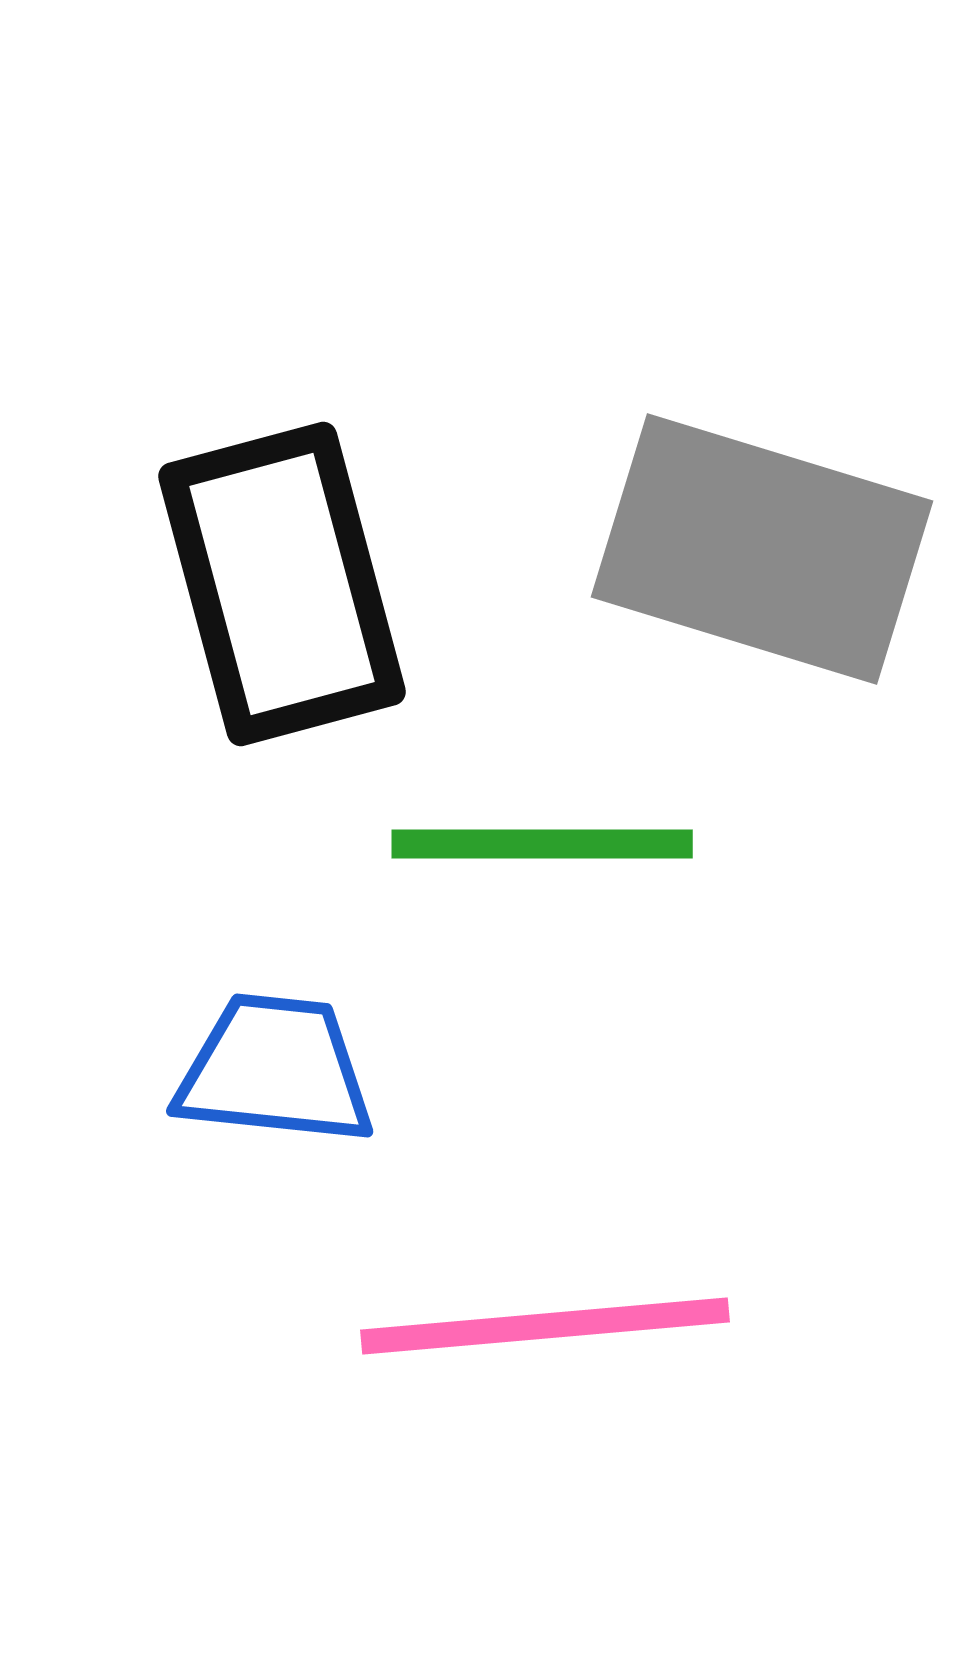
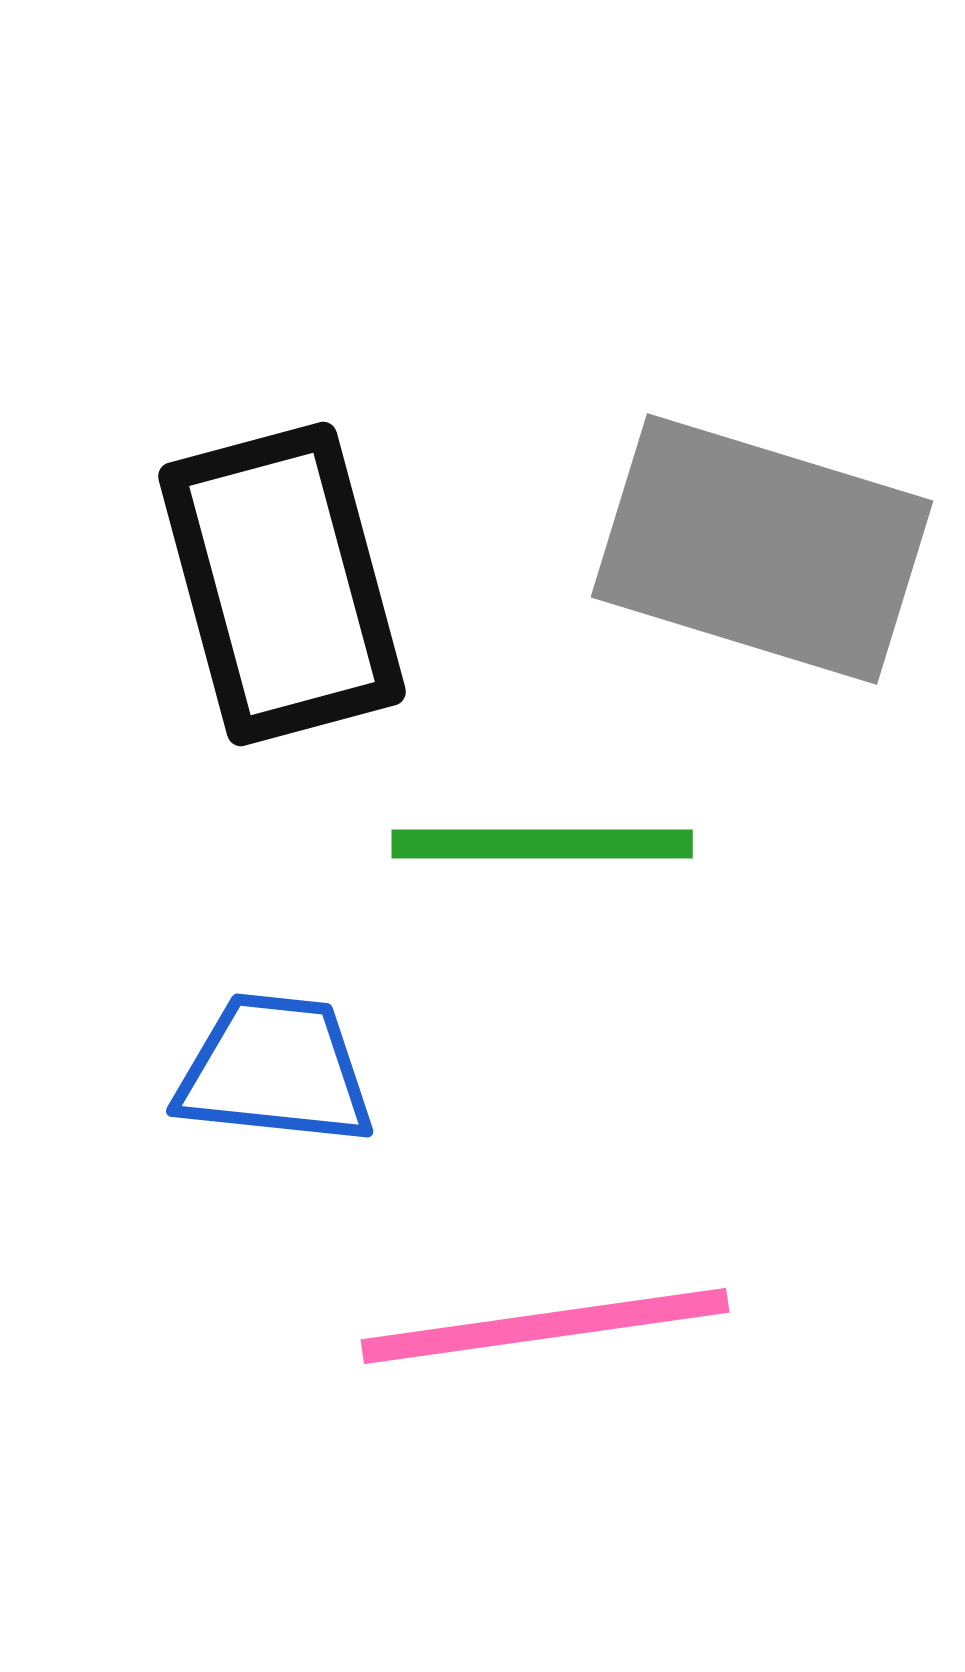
pink line: rotated 3 degrees counterclockwise
